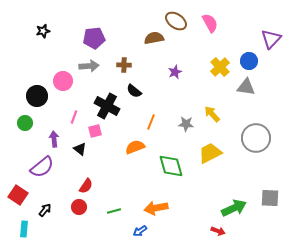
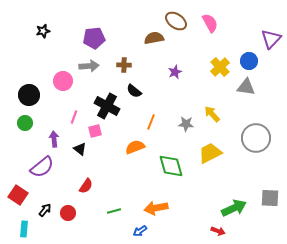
black circle: moved 8 px left, 1 px up
red circle: moved 11 px left, 6 px down
